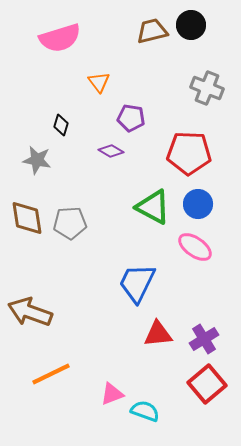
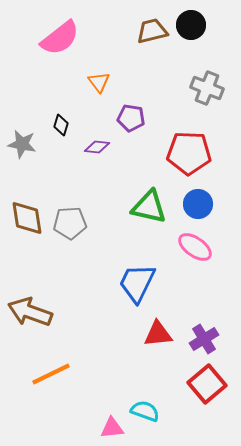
pink semicircle: rotated 21 degrees counterclockwise
purple diamond: moved 14 px left, 4 px up; rotated 25 degrees counterclockwise
gray star: moved 15 px left, 16 px up
green triangle: moved 4 px left; rotated 15 degrees counterclockwise
pink triangle: moved 34 px down; rotated 15 degrees clockwise
